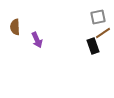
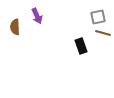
brown line: rotated 49 degrees clockwise
purple arrow: moved 24 px up
black rectangle: moved 12 px left
